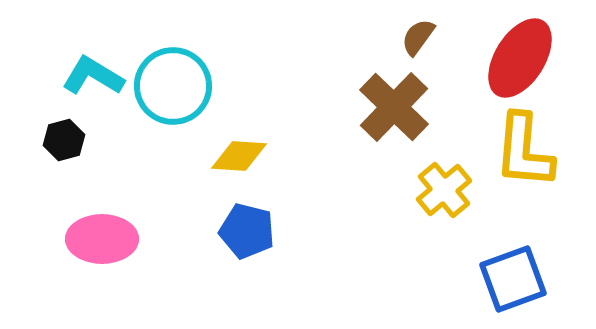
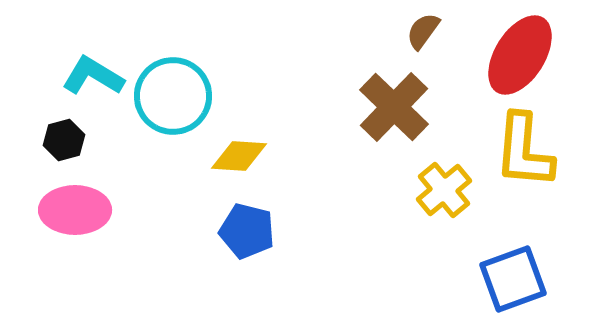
brown semicircle: moved 5 px right, 6 px up
red ellipse: moved 3 px up
cyan circle: moved 10 px down
pink ellipse: moved 27 px left, 29 px up
